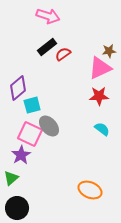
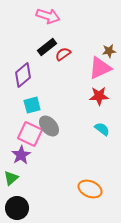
purple diamond: moved 5 px right, 13 px up
orange ellipse: moved 1 px up
